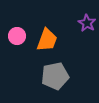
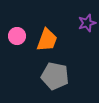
purple star: rotated 24 degrees clockwise
gray pentagon: rotated 24 degrees clockwise
